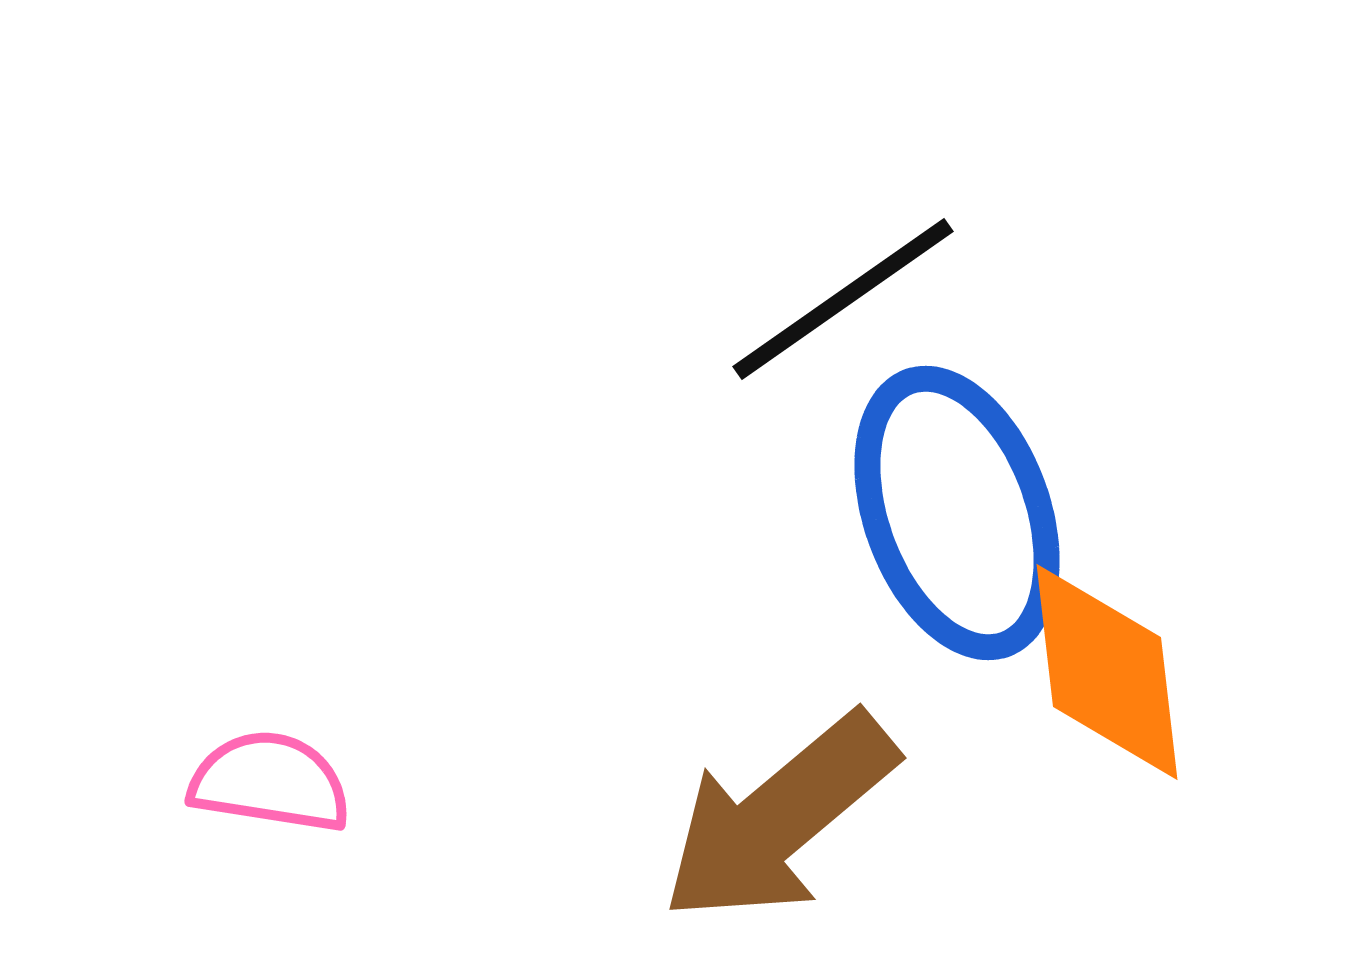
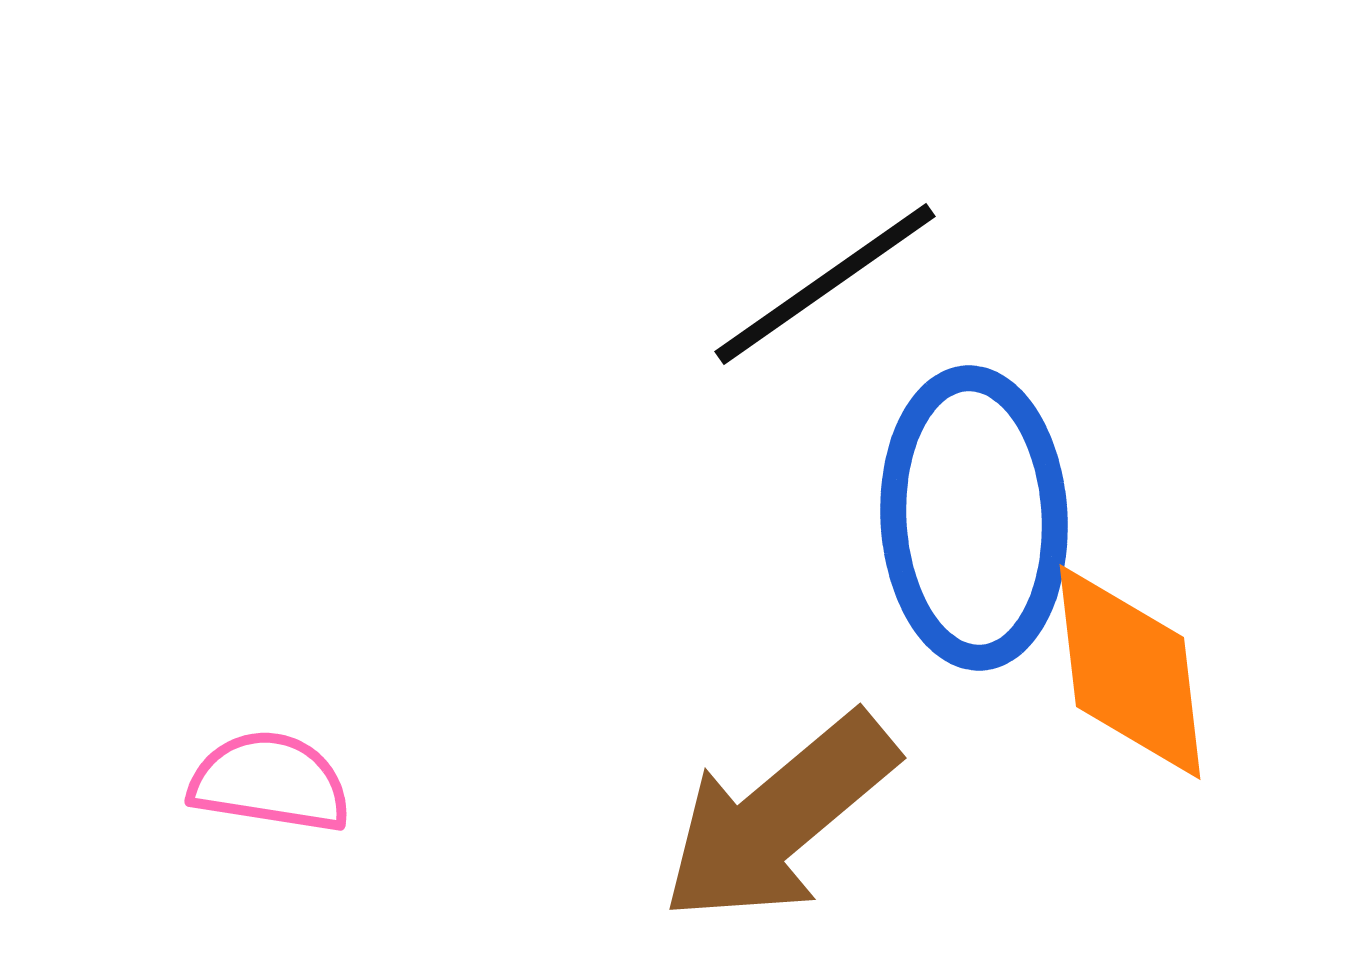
black line: moved 18 px left, 15 px up
blue ellipse: moved 17 px right, 5 px down; rotated 17 degrees clockwise
orange diamond: moved 23 px right
